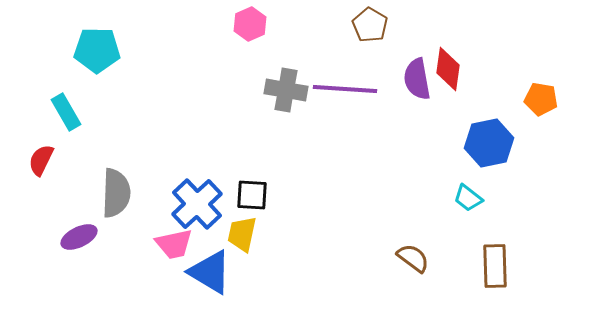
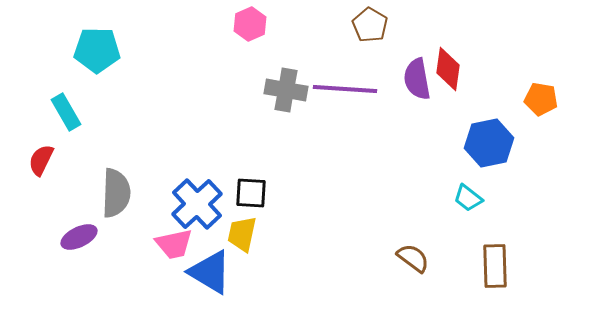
black square: moved 1 px left, 2 px up
